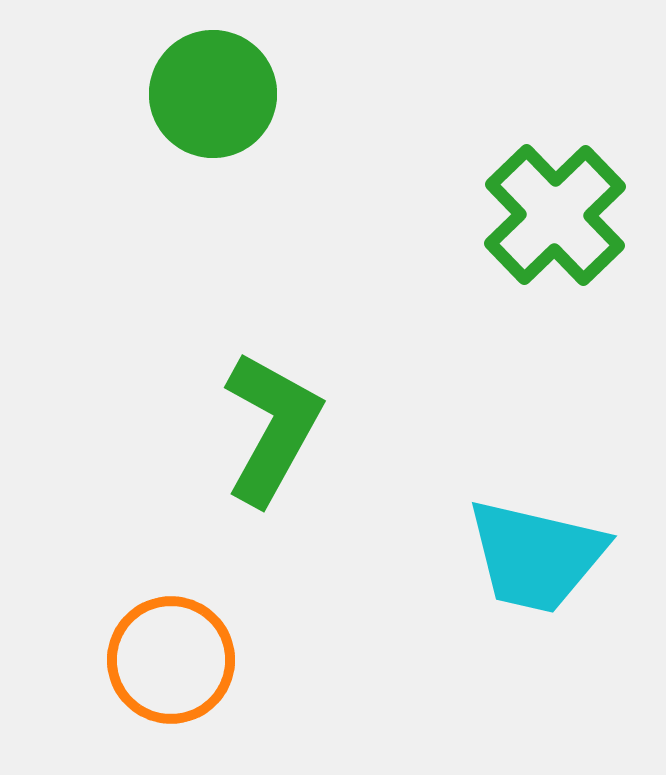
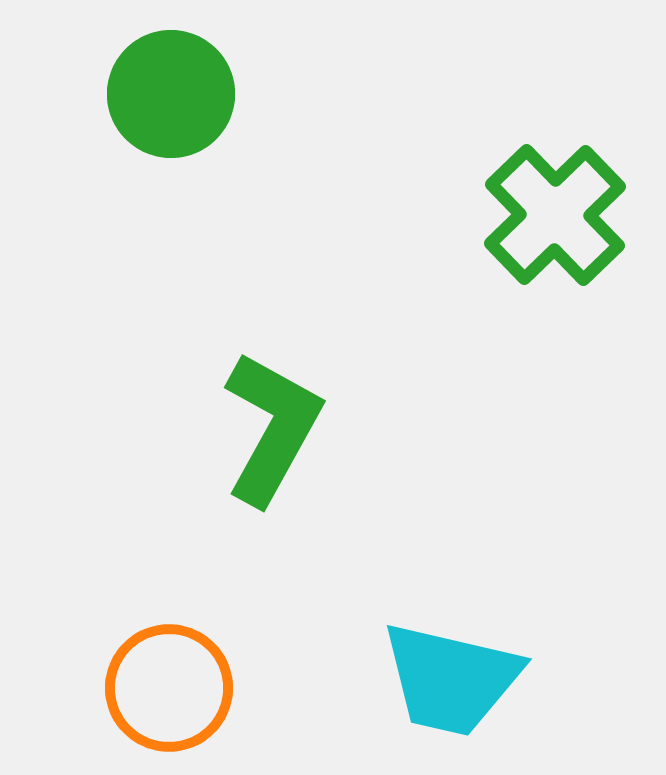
green circle: moved 42 px left
cyan trapezoid: moved 85 px left, 123 px down
orange circle: moved 2 px left, 28 px down
